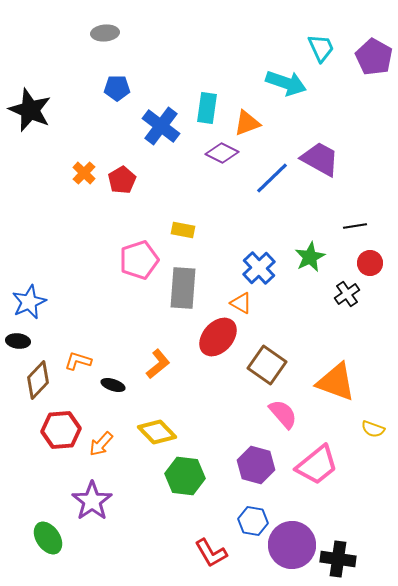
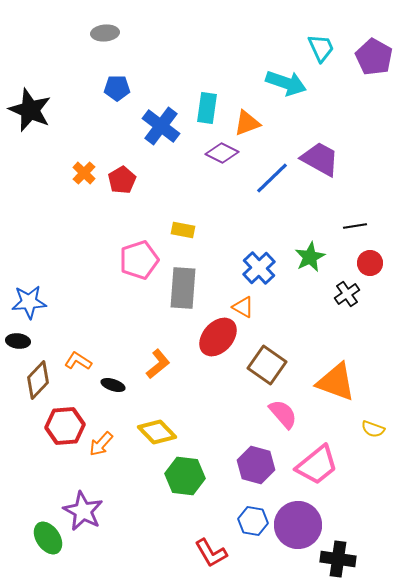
blue star at (29, 302): rotated 20 degrees clockwise
orange triangle at (241, 303): moved 2 px right, 4 px down
orange L-shape at (78, 361): rotated 16 degrees clockwise
red hexagon at (61, 430): moved 4 px right, 4 px up
purple star at (92, 501): moved 9 px left, 10 px down; rotated 9 degrees counterclockwise
purple circle at (292, 545): moved 6 px right, 20 px up
